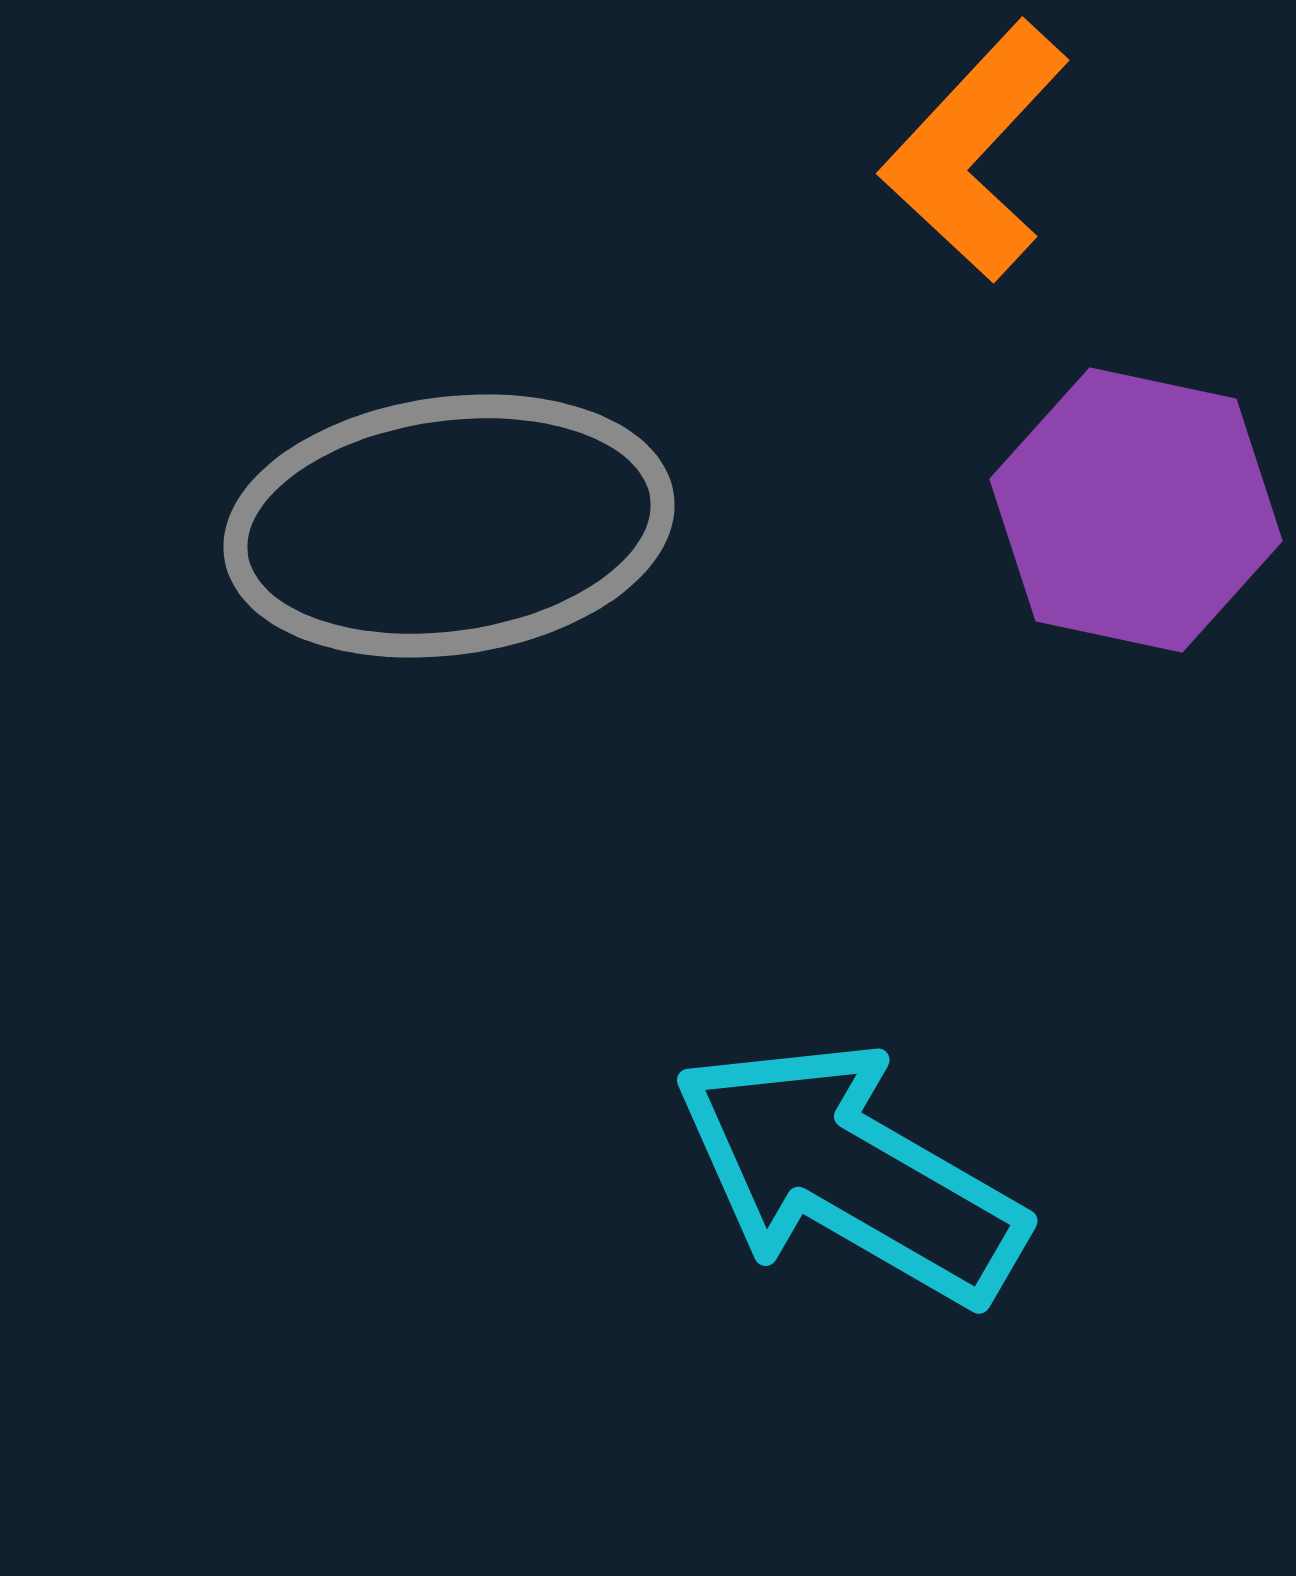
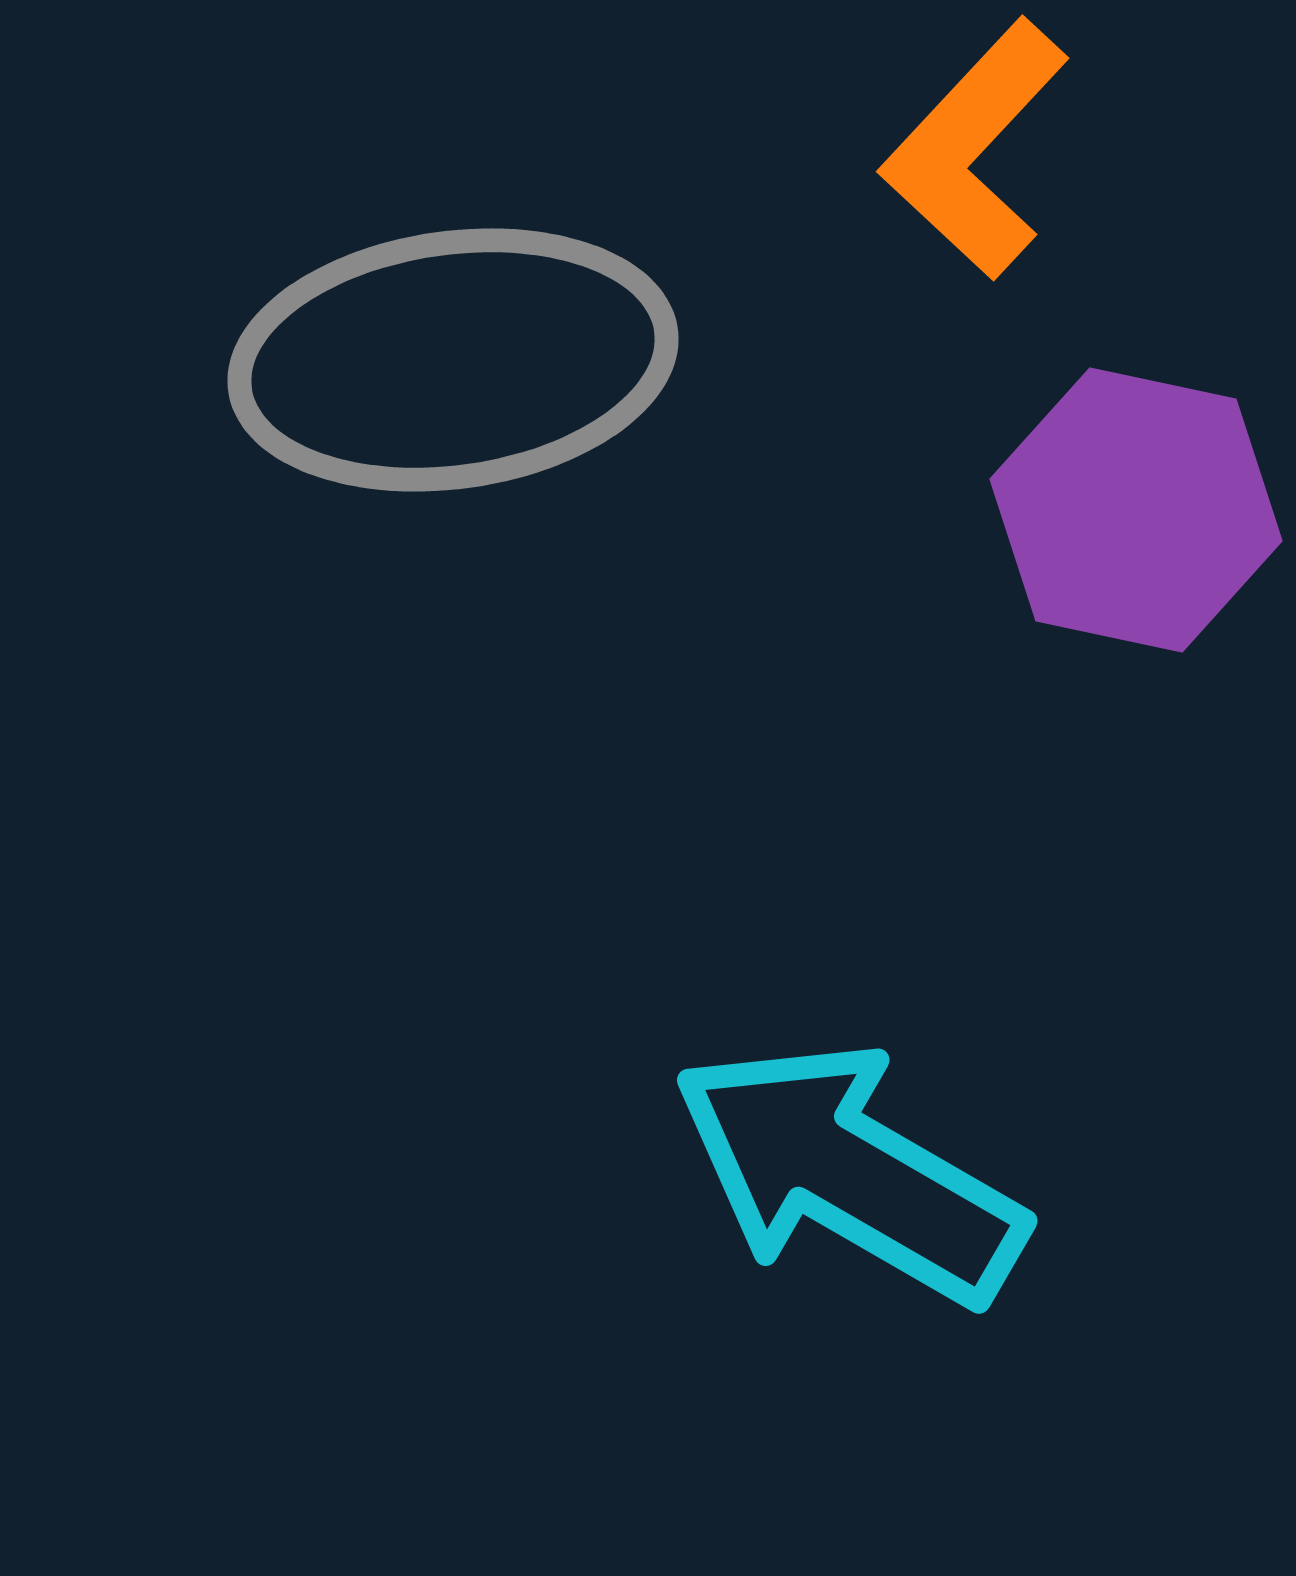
orange L-shape: moved 2 px up
gray ellipse: moved 4 px right, 166 px up
